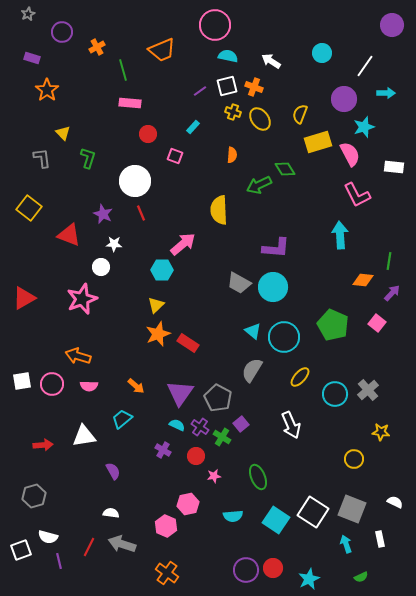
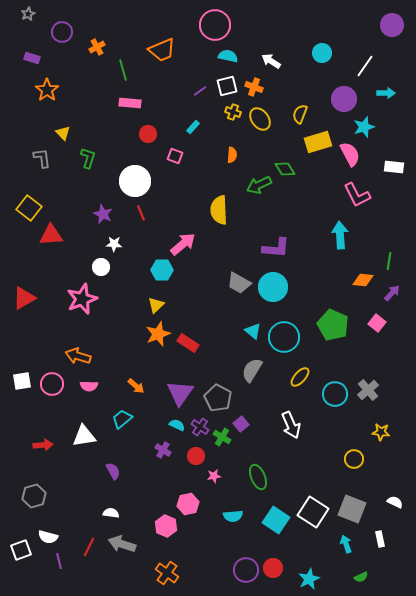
red triangle at (69, 235): moved 18 px left; rotated 25 degrees counterclockwise
